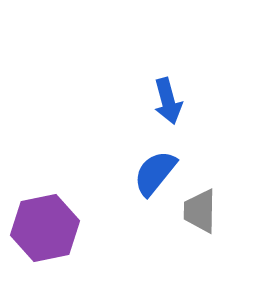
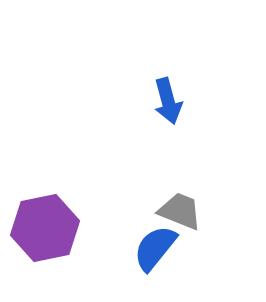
blue semicircle: moved 75 px down
gray trapezoid: moved 20 px left; rotated 111 degrees clockwise
